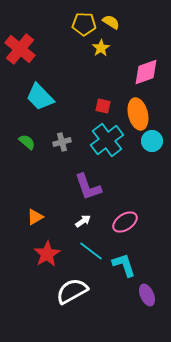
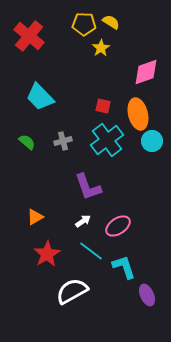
red cross: moved 9 px right, 13 px up
gray cross: moved 1 px right, 1 px up
pink ellipse: moved 7 px left, 4 px down
cyan L-shape: moved 2 px down
